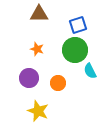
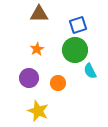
orange star: rotated 24 degrees clockwise
